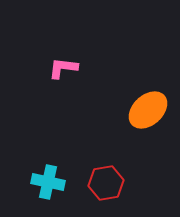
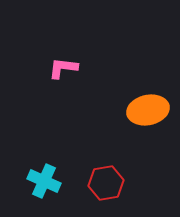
orange ellipse: rotated 30 degrees clockwise
cyan cross: moved 4 px left, 1 px up; rotated 12 degrees clockwise
